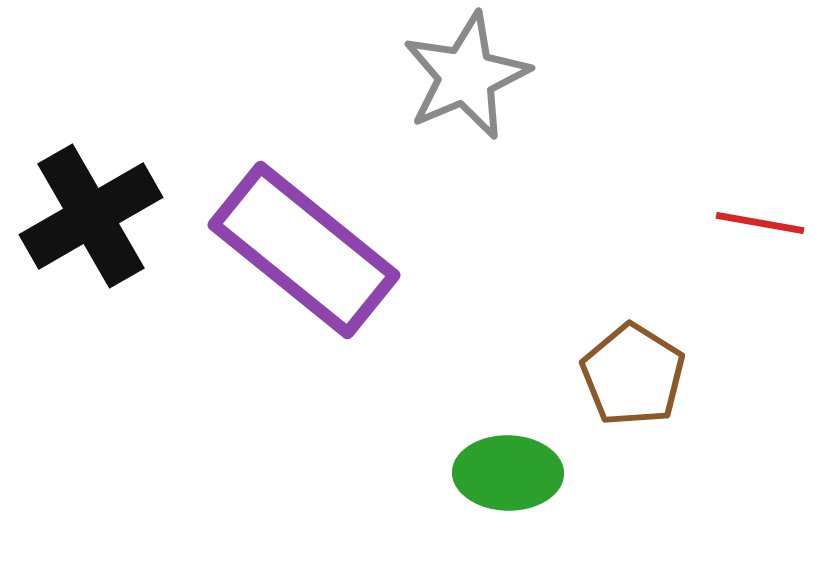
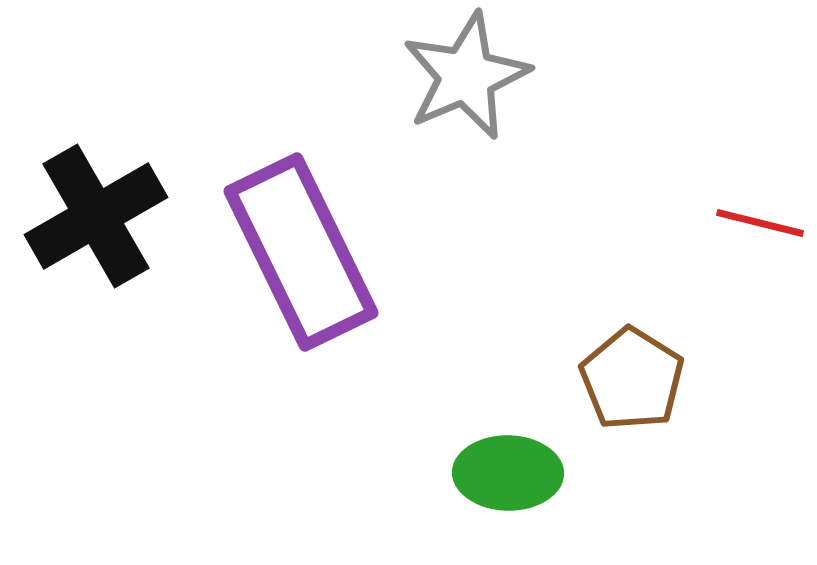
black cross: moved 5 px right
red line: rotated 4 degrees clockwise
purple rectangle: moved 3 px left, 2 px down; rotated 25 degrees clockwise
brown pentagon: moved 1 px left, 4 px down
